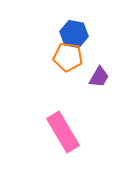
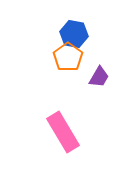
orange pentagon: rotated 28 degrees clockwise
